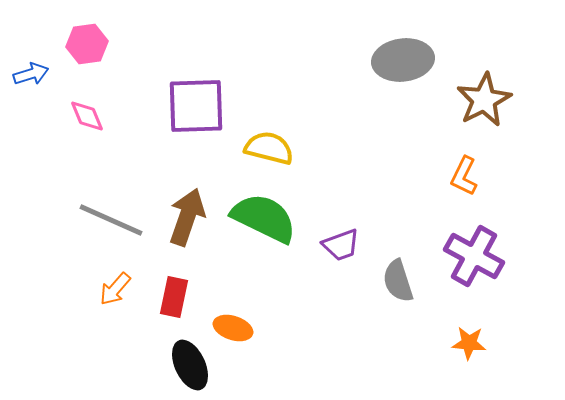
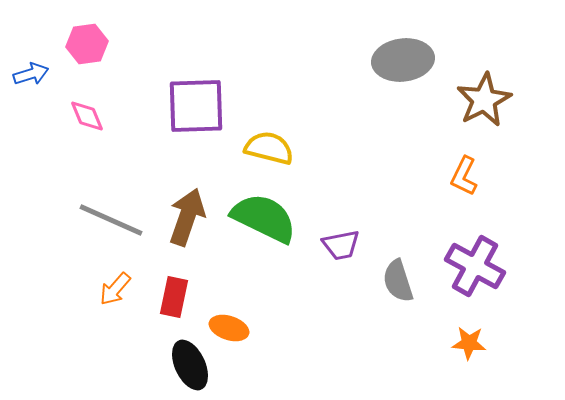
purple trapezoid: rotated 9 degrees clockwise
purple cross: moved 1 px right, 10 px down
orange ellipse: moved 4 px left
